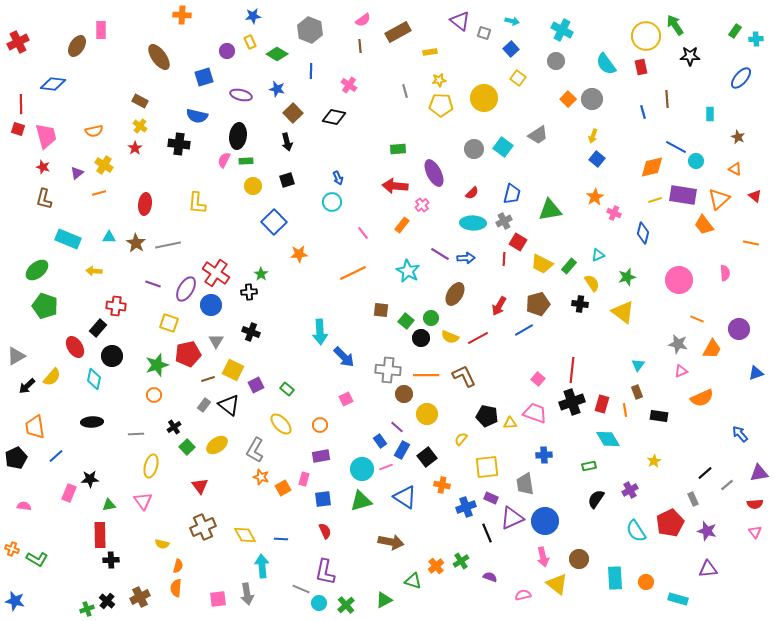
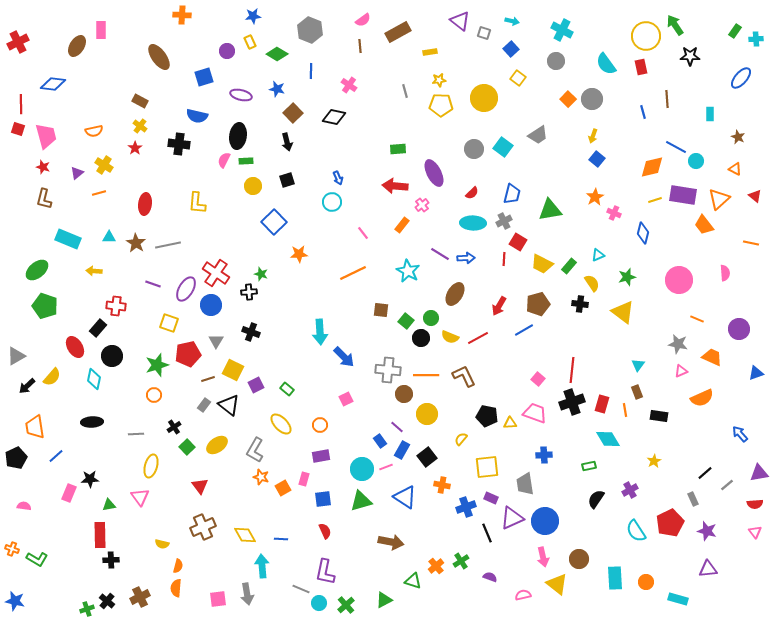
green star at (261, 274): rotated 16 degrees counterclockwise
orange trapezoid at (712, 349): moved 8 px down; rotated 95 degrees counterclockwise
pink triangle at (143, 501): moved 3 px left, 4 px up
